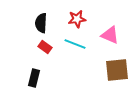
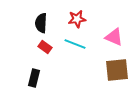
pink triangle: moved 4 px right, 2 px down
